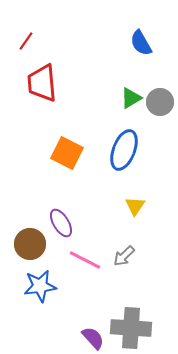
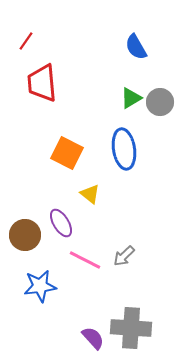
blue semicircle: moved 5 px left, 4 px down
blue ellipse: moved 1 px up; rotated 30 degrees counterclockwise
yellow triangle: moved 45 px left, 12 px up; rotated 25 degrees counterclockwise
brown circle: moved 5 px left, 9 px up
